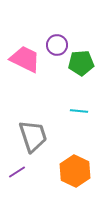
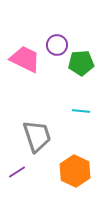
cyan line: moved 2 px right
gray trapezoid: moved 4 px right
